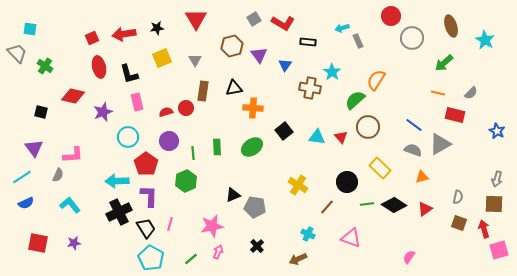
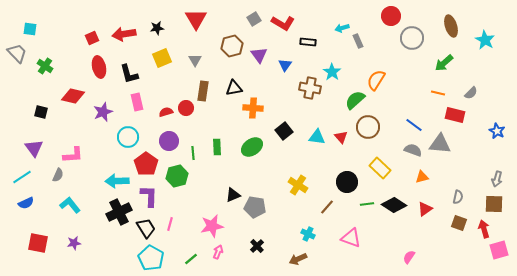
gray triangle at (440, 144): rotated 35 degrees clockwise
green hexagon at (186, 181): moved 9 px left, 5 px up; rotated 10 degrees clockwise
